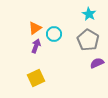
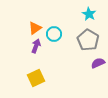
purple semicircle: moved 1 px right
